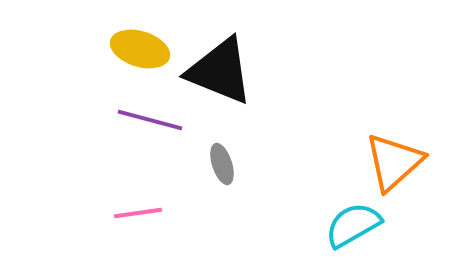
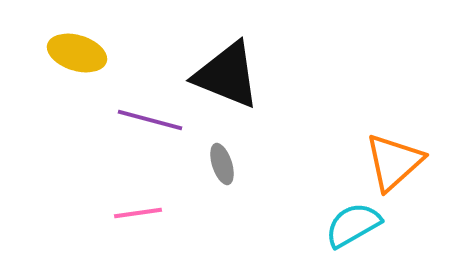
yellow ellipse: moved 63 px left, 4 px down
black triangle: moved 7 px right, 4 px down
